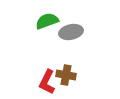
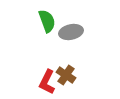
green semicircle: rotated 90 degrees clockwise
brown cross: rotated 24 degrees clockwise
